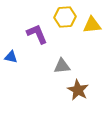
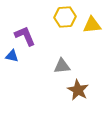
purple L-shape: moved 12 px left, 2 px down
blue triangle: moved 1 px right, 1 px up
